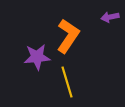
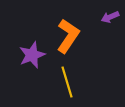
purple arrow: rotated 12 degrees counterclockwise
purple star: moved 5 px left, 2 px up; rotated 16 degrees counterclockwise
